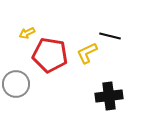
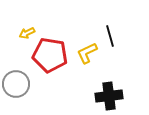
black line: rotated 60 degrees clockwise
